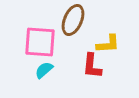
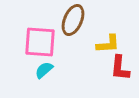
red L-shape: moved 28 px right, 2 px down
